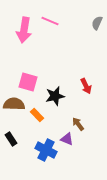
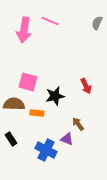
orange rectangle: moved 2 px up; rotated 40 degrees counterclockwise
